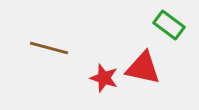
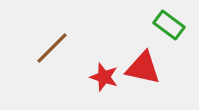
brown line: moved 3 px right; rotated 60 degrees counterclockwise
red star: moved 1 px up
